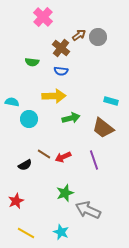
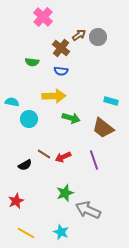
green arrow: rotated 30 degrees clockwise
